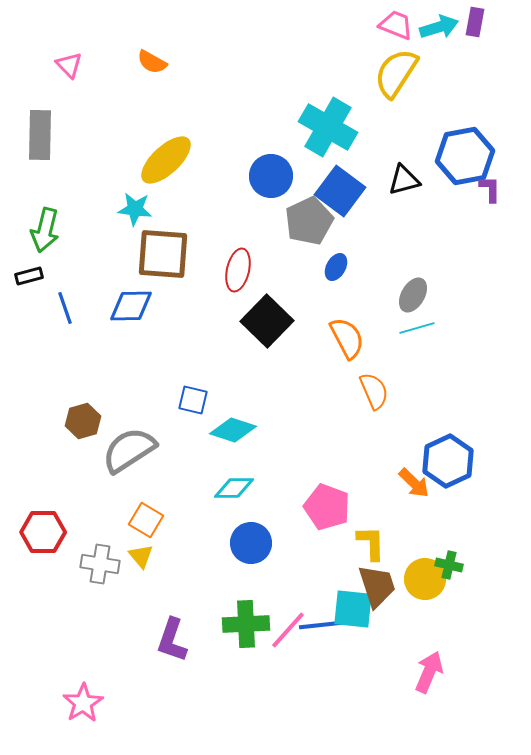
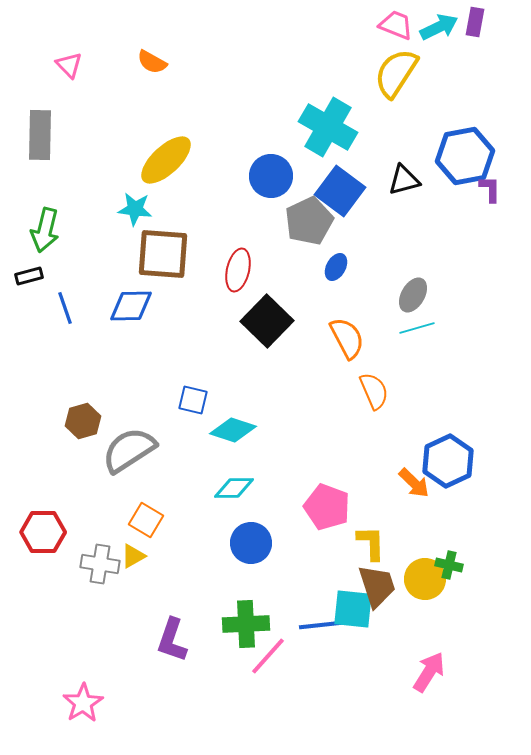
cyan arrow at (439, 27): rotated 9 degrees counterclockwise
yellow triangle at (141, 556): moved 8 px left; rotated 40 degrees clockwise
pink line at (288, 630): moved 20 px left, 26 px down
pink arrow at (429, 672): rotated 9 degrees clockwise
